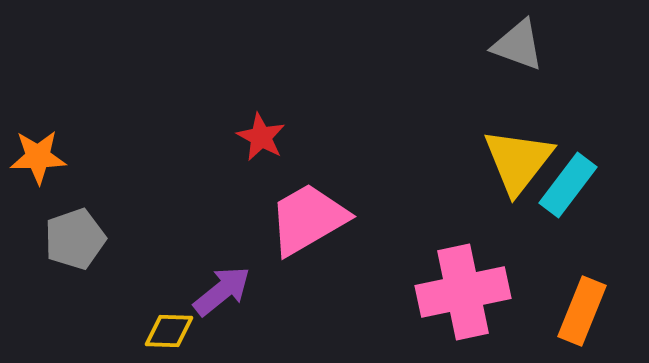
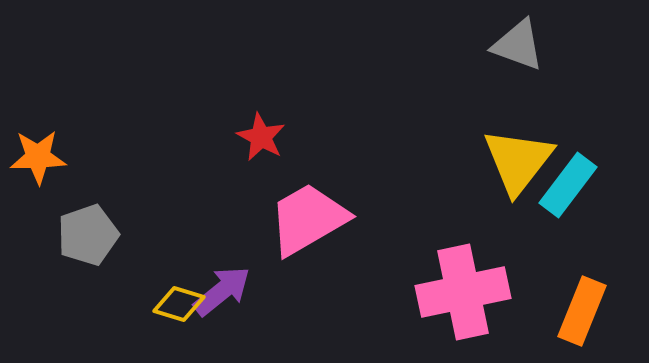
gray pentagon: moved 13 px right, 4 px up
yellow diamond: moved 10 px right, 27 px up; rotated 15 degrees clockwise
